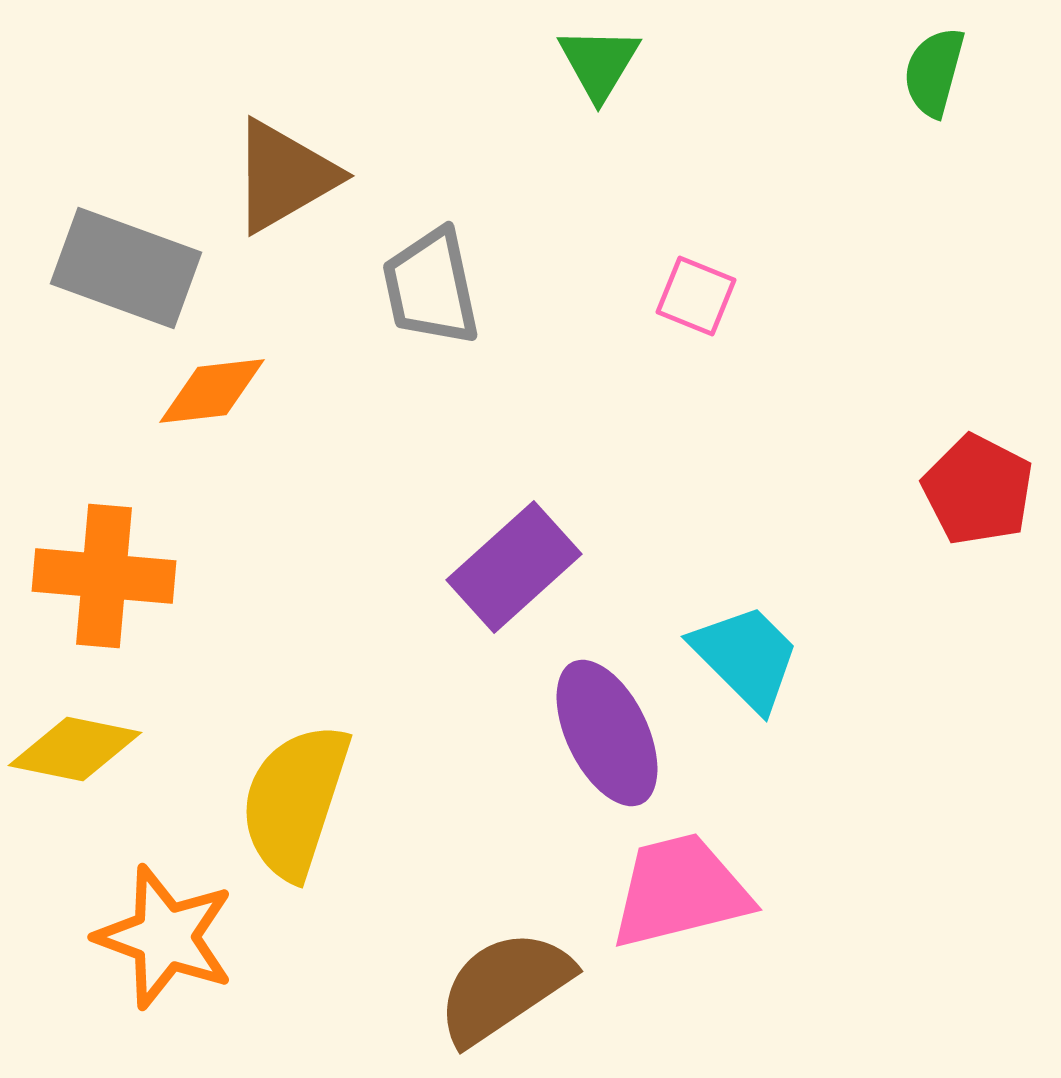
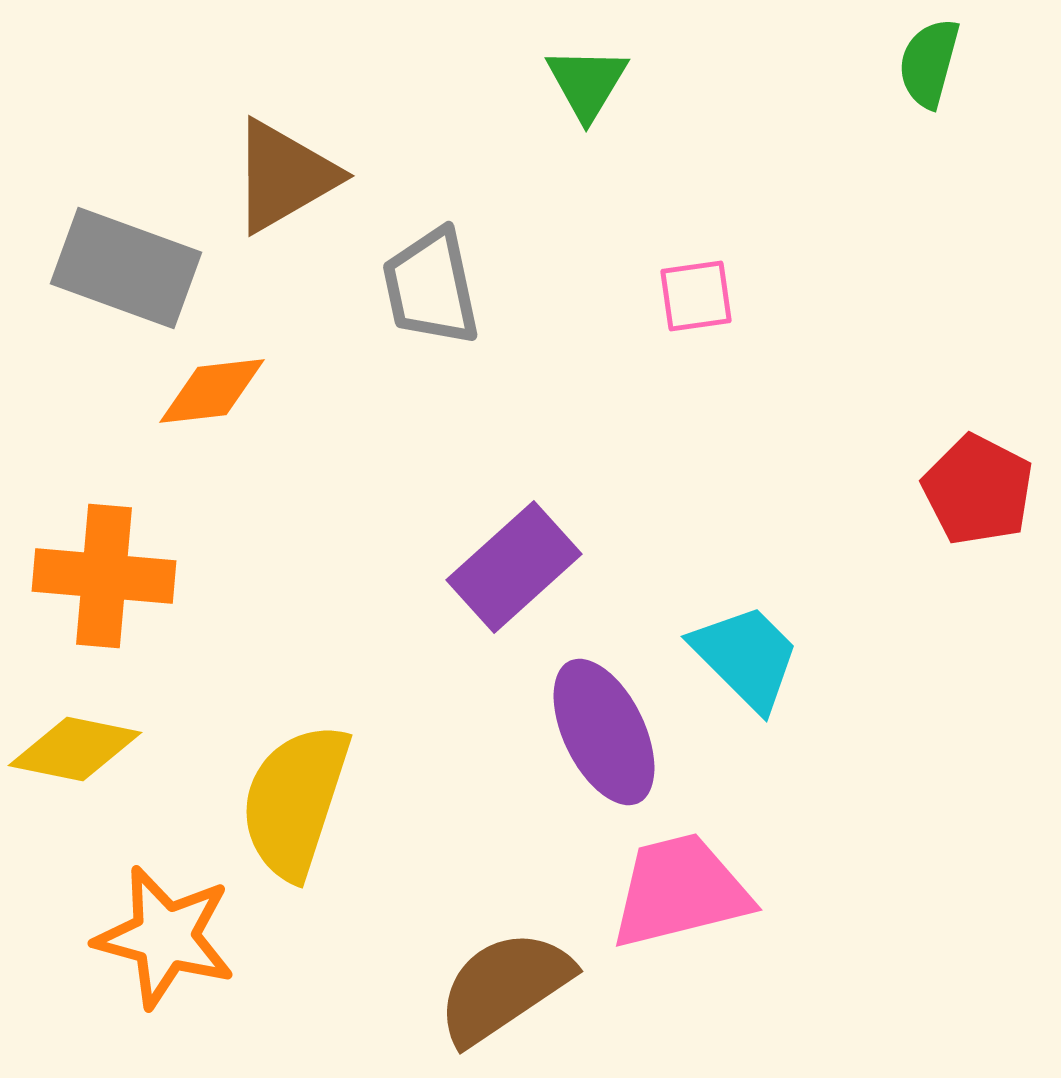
green triangle: moved 12 px left, 20 px down
green semicircle: moved 5 px left, 9 px up
pink square: rotated 30 degrees counterclockwise
purple ellipse: moved 3 px left, 1 px up
orange star: rotated 5 degrees counterclockwise
